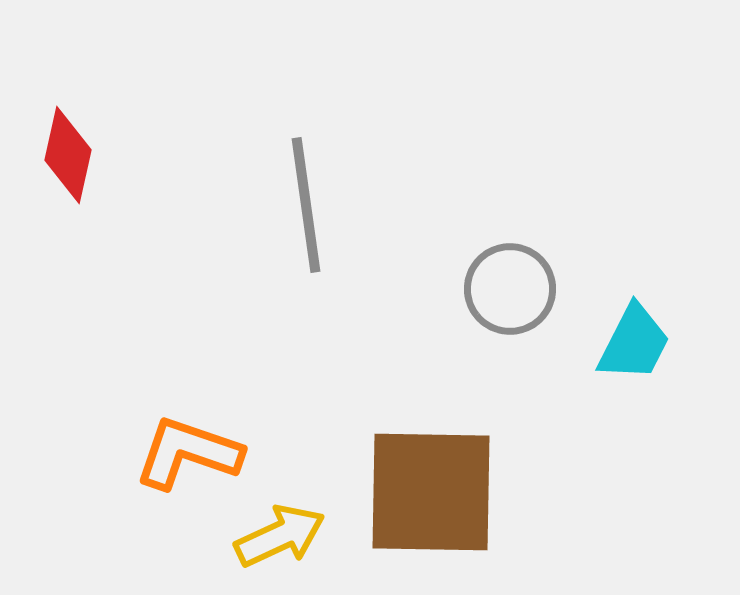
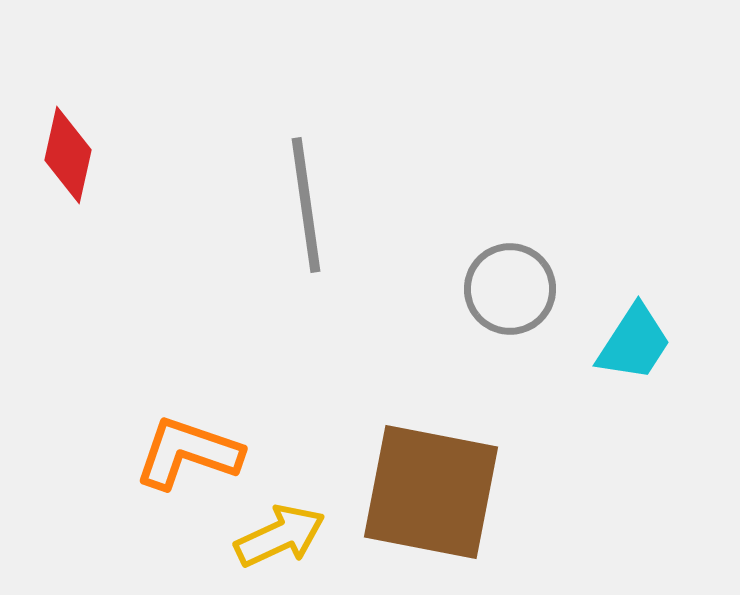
cyan trapezoid: rotated 6 degrees clockwise
brown square: rotated 10 degrees clockwise
